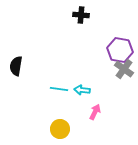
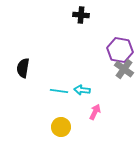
black semicircle: moved 7 px right, 2 px down
cyan line: moved 2 px down
yellow circle: moved 1 px right, 2 px up
